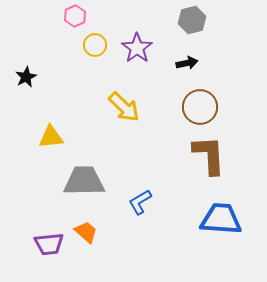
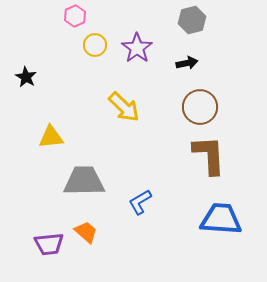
black star: rotated 15 degrees counterclockwise
